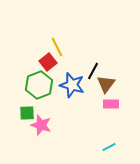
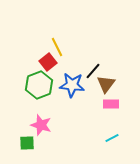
black line: rotated 12 degrees clockwise
blue star: rotated 10 degrees counterclockwise
green square: moved 30 px down
cyan line: moved 3 px right, 9 px up
